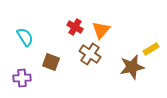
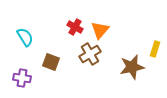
orange triangle: moved 1 px left
yellow rectangle: moved 4 px right; rotated 42 degrees counterclockwise
brown cross: rotated 25 degrees clockwise
purple cross: rotated 12 degrees clockwise
